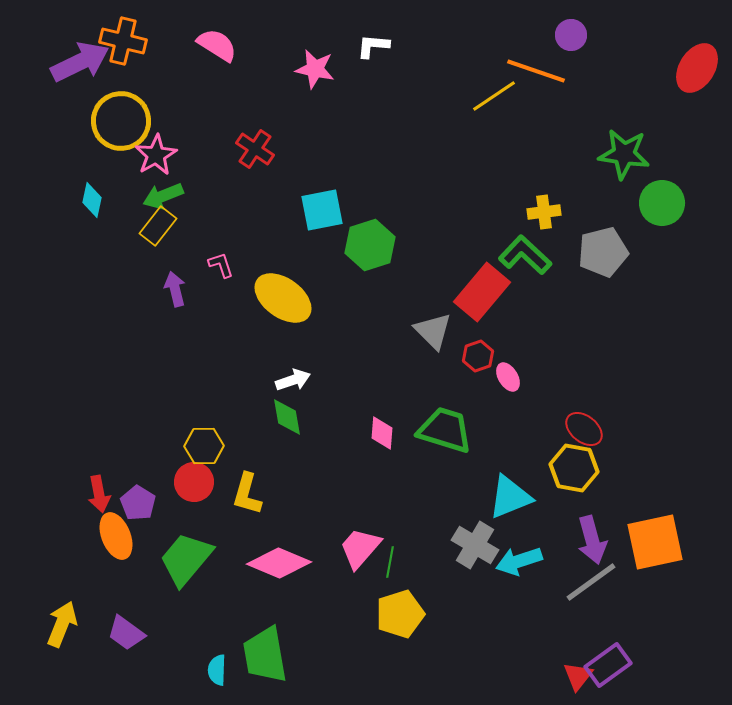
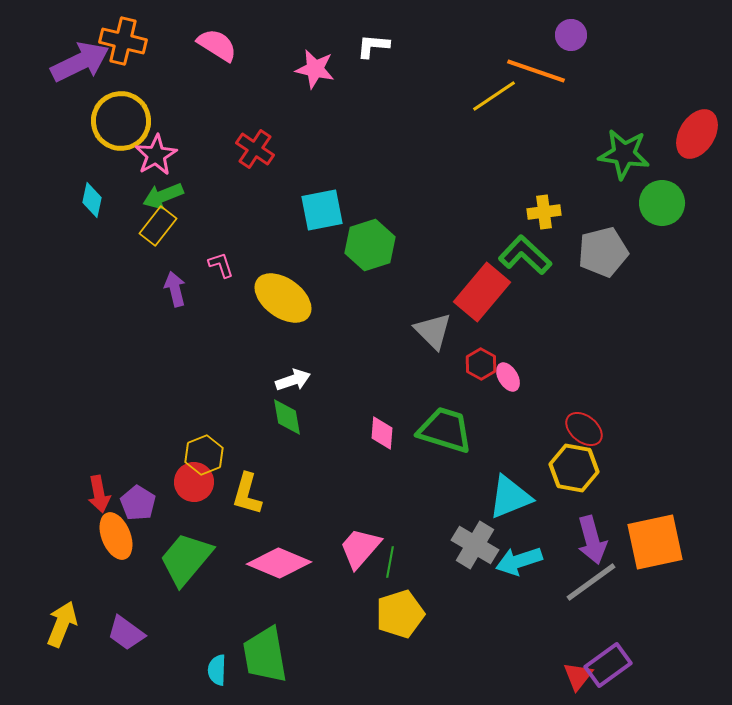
red ellipse at (697, 68): moved 66 px down
red hexagon at (478, 356): moved 3 px right, 8 px down; rotated 12 degrees counterclockwise
yellow hexagon at (204, 446): moved 9 px down; rotated 21 degrees counterclockwise
